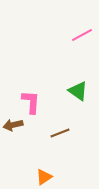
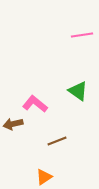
pink line: rotated 20 degrees clockwise
pink L-shape: moved 4 px right, 2 px down; rotated 55 degrees counterclockwise
brown arrow: moved 1 px up
brown line: moved 3 px left, 8 px down
